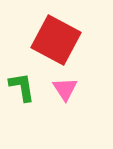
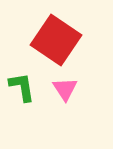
red square: rotated 6 degrees clockwise
